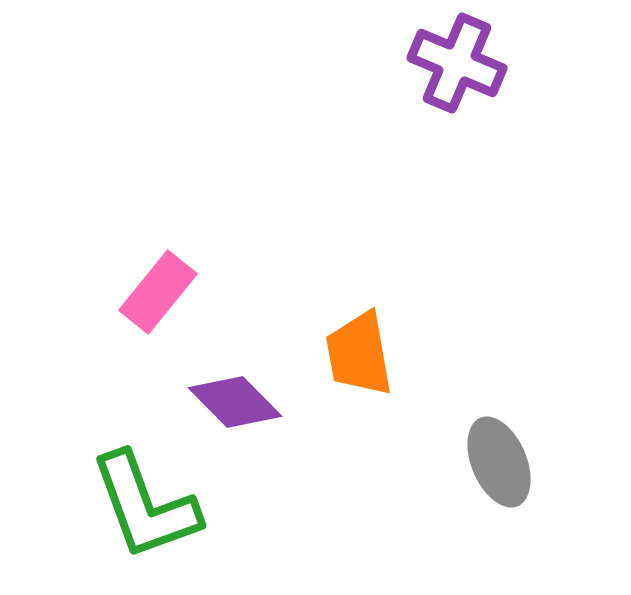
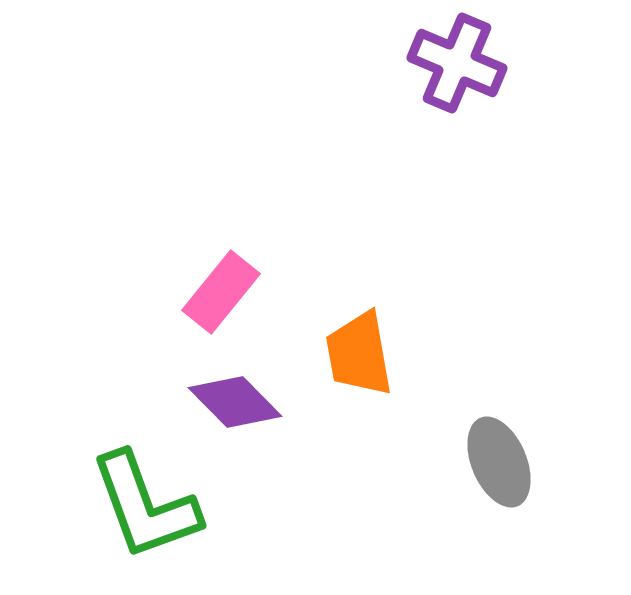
pink rectangle: moved 63 px right
